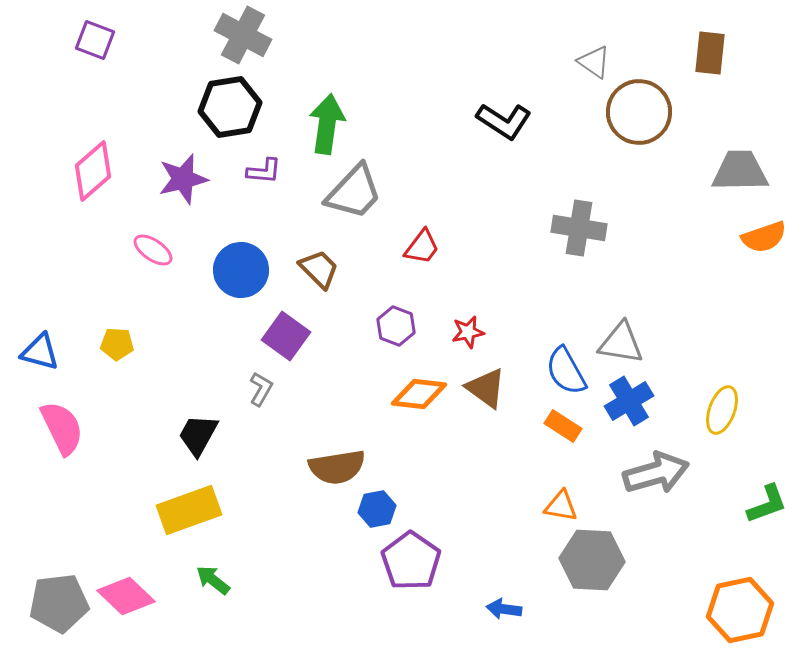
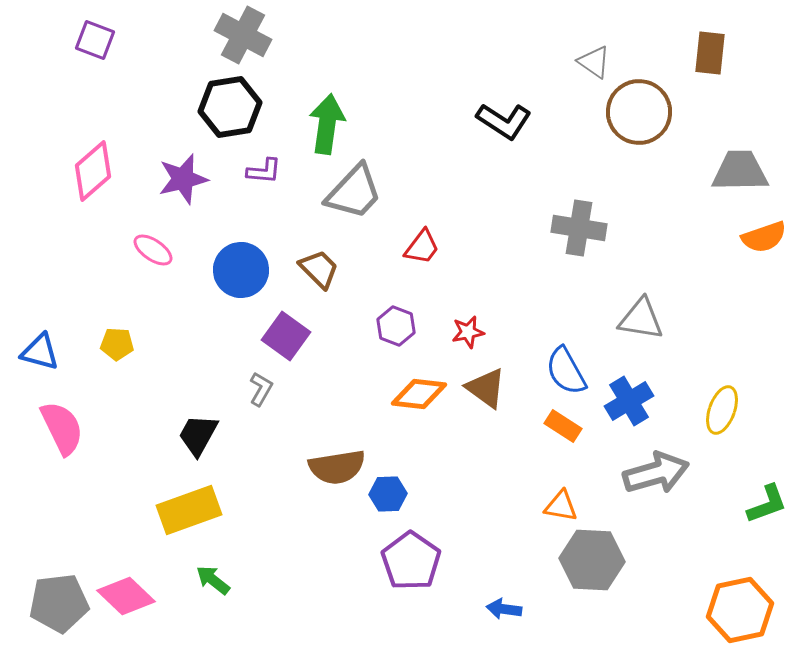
gray triangle at (621, 343): moved 20 px right, 24 px up
blue hexagon at (377, 509): moved 11 px right, 15 px up; rotated 9 degrees clockwise
